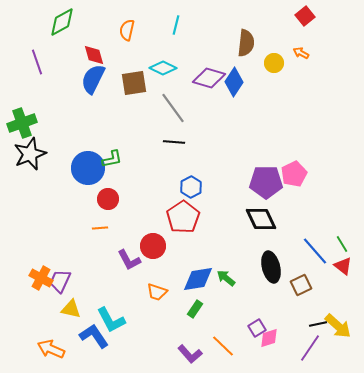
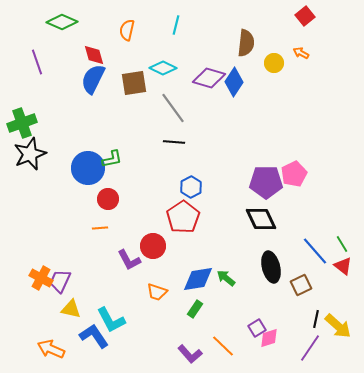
green diamond at (62, 22): rotated 52 degrees clockwise
black line at (318, 324): moved 2 px left, 5 px up; rotated 66 degrees counterclockwise
